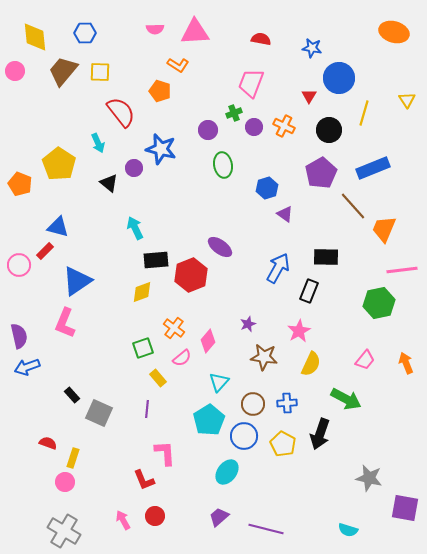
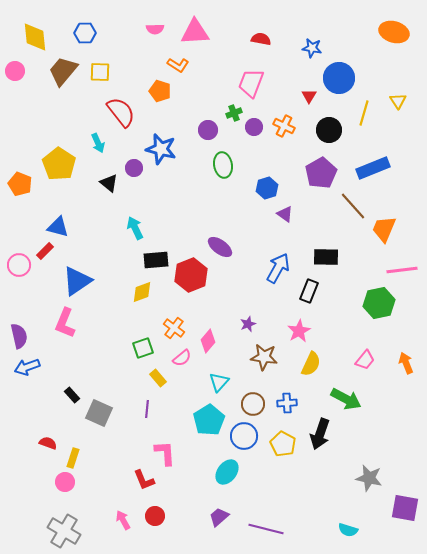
yellow triangle at (407, 100): moved 9 px left, 1 px down
